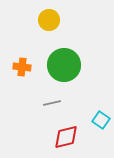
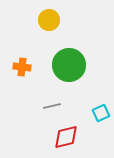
green circle: moved 5 px right
gray line: moved 3 px down
cyan square: moved 7 px up; rotated 30 degrees clockwise
